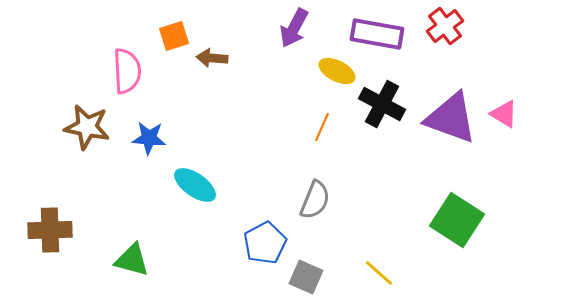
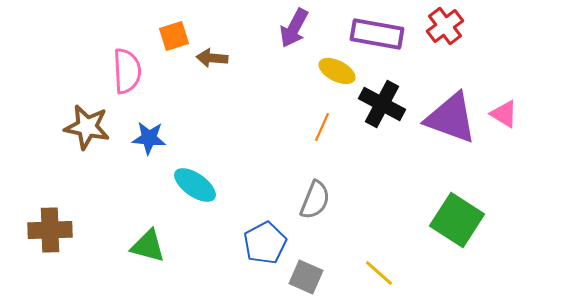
green triangle: moved 16 px right, 14 px up
